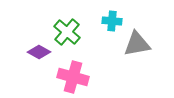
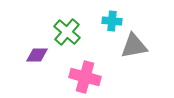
gray triangle: moved 3 px left, 2 px down
purple diamond: moved 2 px left, 3 px down; rotated 30 degrees counterclockwise
pink cross: moved 12 px right
